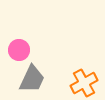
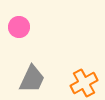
pink circle: moved 23 px up
